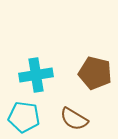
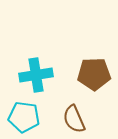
brown pentagon: moved 1 px left, 1 px down; rotated 16 degrees counterclockwise
brown semicircle: rotated 36 degrees clockwise
